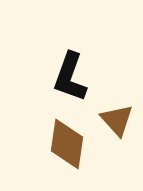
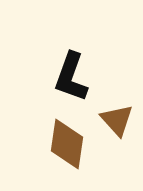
black L-shape: moved 1 px right
